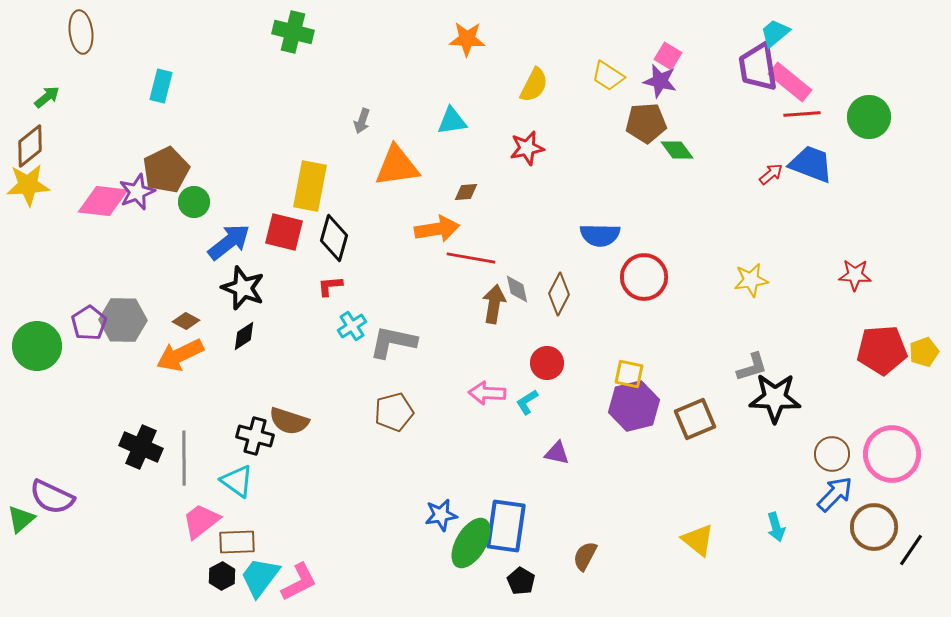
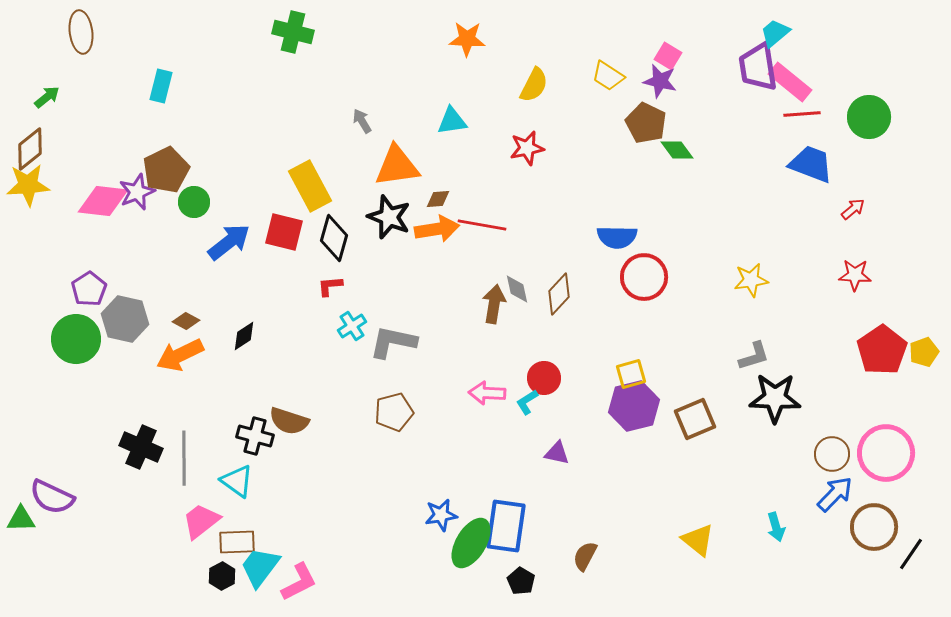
gray arrow at (362, 121): rotated 130 degrees clockwise
brown pentagon at (646, 123): rotated 30 degrees clockwise
brown diamond at (30, 146): moved 3 px down
red arrow at (771, 174): moved 82 px right, 35 px down
yellow rectangle at (310, 186): rotated 39 degrees counterclockwise
brown diamond at (466, 192): moved 28 px left, 7 px down
blue semicircle at (600, 235): moved 17 px right, 2 px down
red line at (471, 258): moved 11 px right, 33 px up
black star at (243, 288): moved 146 px right, 71 px up
brown diamond at (559, 294): rotated 15 degrees clockwise
gray hexagon at (123, 320): moved 2 px right, 1 px up; rotated 12 degrees clockwise
purple pentagon at (89, 323): moved 34 px up
green circle at (37, 346): moved 39 px right, 7 px up
red pentagon at (882, 350): rotated 30 degrees counterclockwise
red circle at (547, 363): moved 3 px left, 15 px down
gray L-shape at (752, 367): moved 2 px right, 11 px up
yellow square at (629, 374): moved 2 px right; rotated 28 degrees counterclockwise
pink circle at (892, 454): moved 6 px left, 1 px up
green triangle at (21, 519): rotated 40 degrees clockwise
black line at (911, 550): moved 4 px down
cyan trapezoid at (260, 577): moved 10 px up
